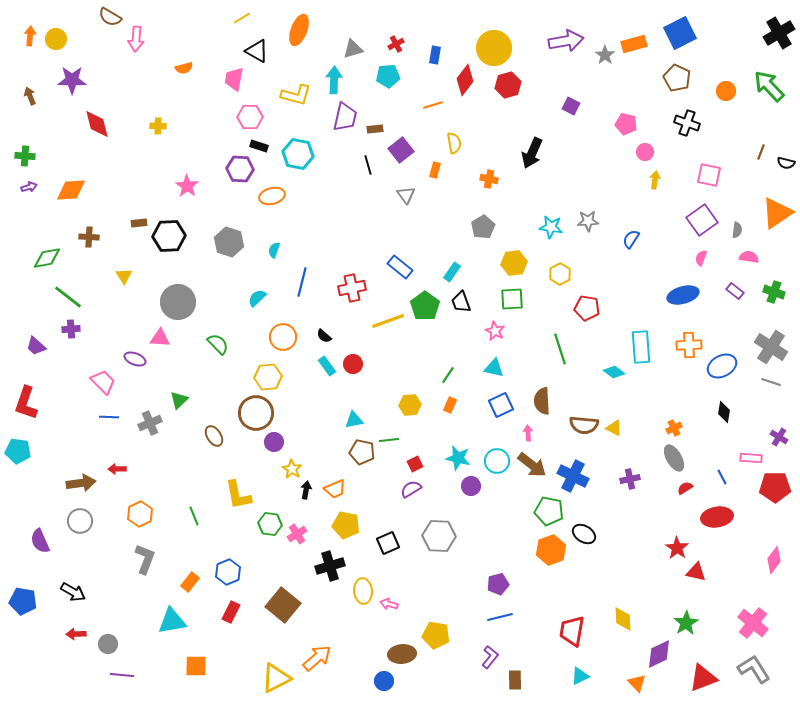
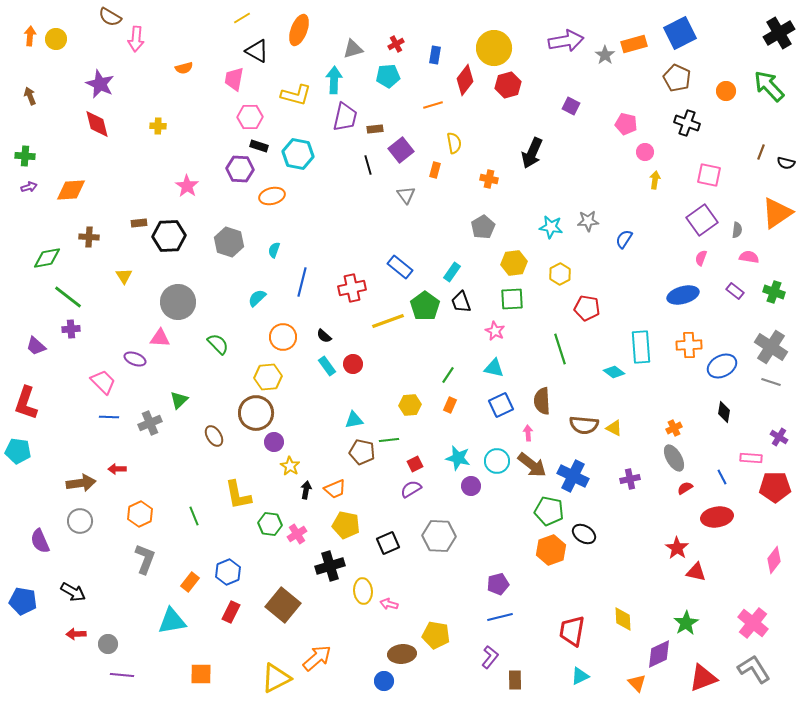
purple star at (72, 80): moved 28 px right, 4 px down; rotated 24 degrees clockwise
blue semicircle at (631, 239): moved 7 px left
yellow star at (292, 469): moved 2 px left, 3 px up
orange square at (196, 666): moved 5 px right, 8 px down
